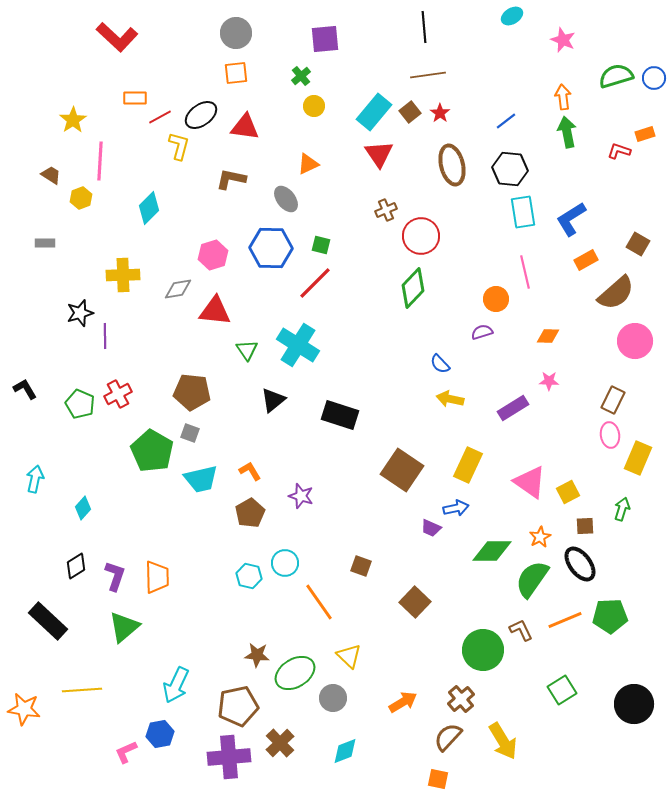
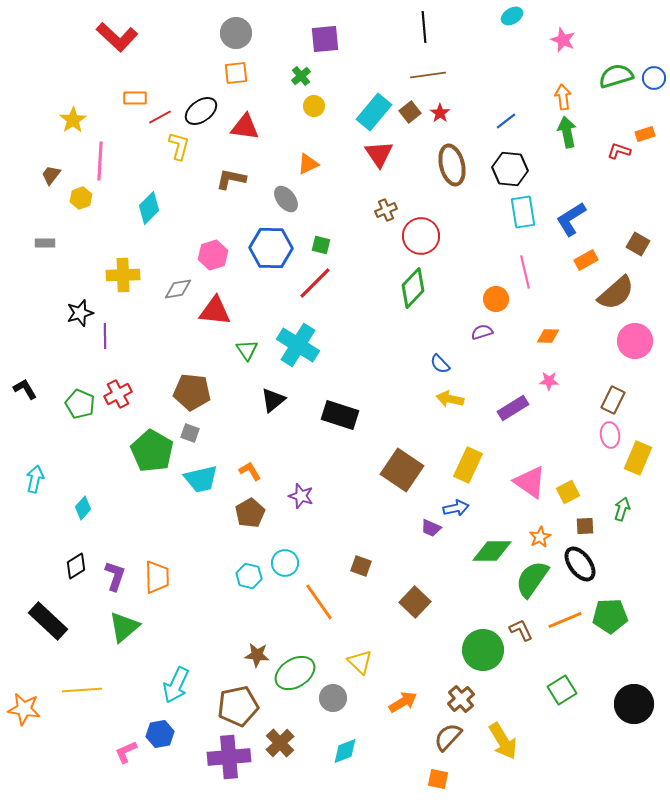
black ellipse at (201, 115): moved 4 px up
brown trapezoid at (51, 175): rotated 85 degrees counterclockwise
yellow triangle at (349, 656): moved 11 px right, 6 px down
